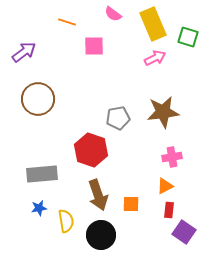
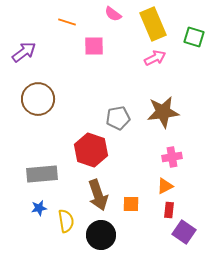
green square: moved 6 px right
